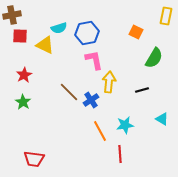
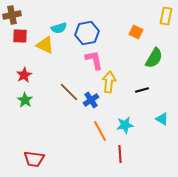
green star: moved 2 px right, 2 px up
